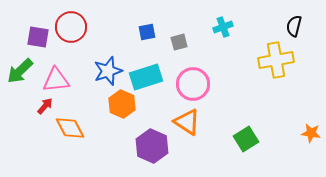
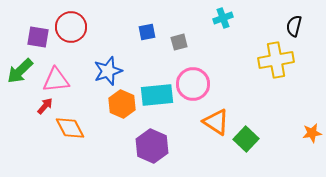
cyan cross: moved 9 px up
cyan rectangle: moved 11 px right, 18 px down; rotated 12 degrees clockwise
orange triangle: moved 29 px right
orange star: moved 1 px right; rotated 18 degrees counterclockwise
green square: rotated 15 degrees counterclockwise
